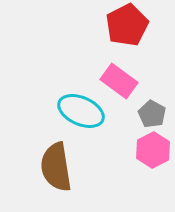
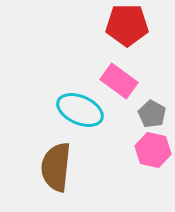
red pentagon: rotated 27 degrees clockwise
cyan ellipse: moved 1 px left, 1 px up
pink hexagon: rotated 20 degrees counterclockwise
brown semicircle: rotated 15 degrees clockwise
